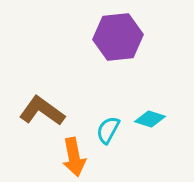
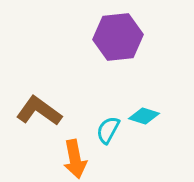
brown L-shape: moved 3 px left
cyan diamond: moved 6 px left, 3 px up
orange arrow: moved 1 px right, 2 px down
